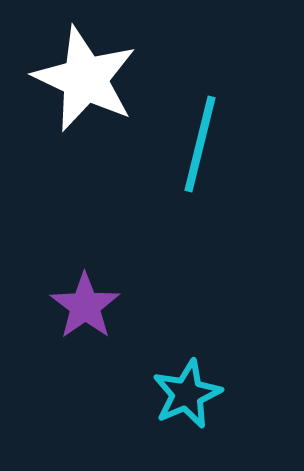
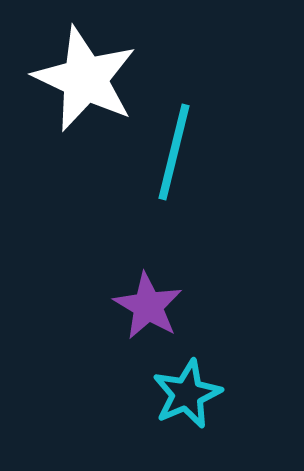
cyan line: moved 26 px left, 8 px down
purple star: moved 63 px right; rotated 6 degrees counterclockwise
